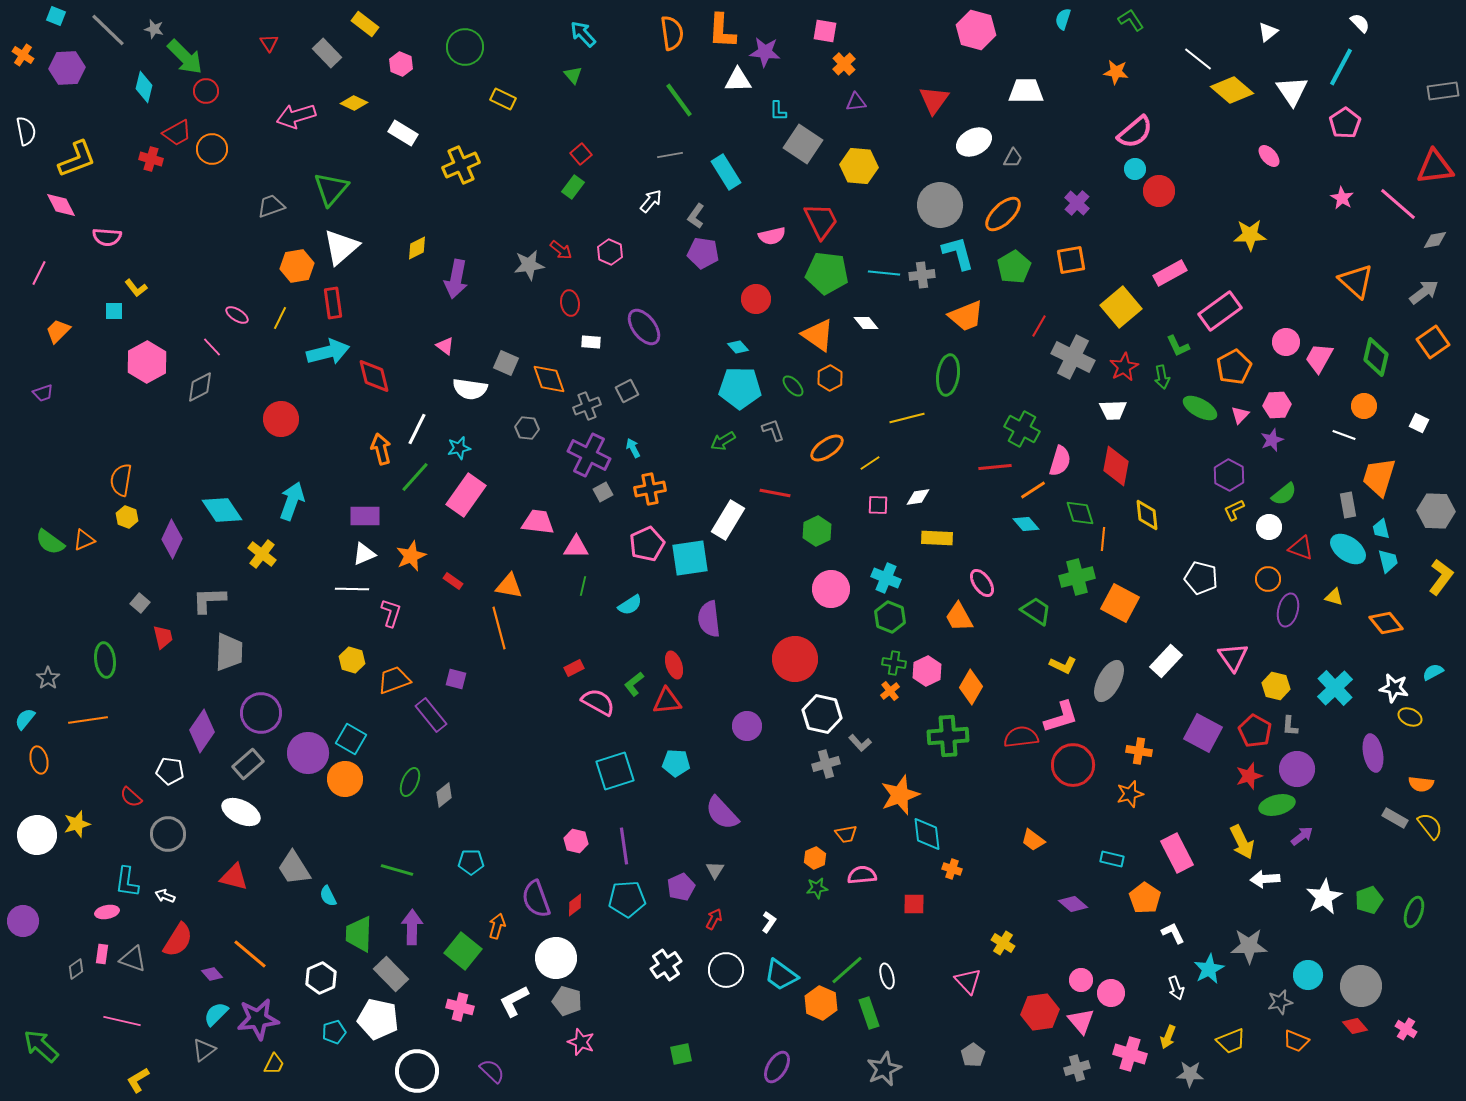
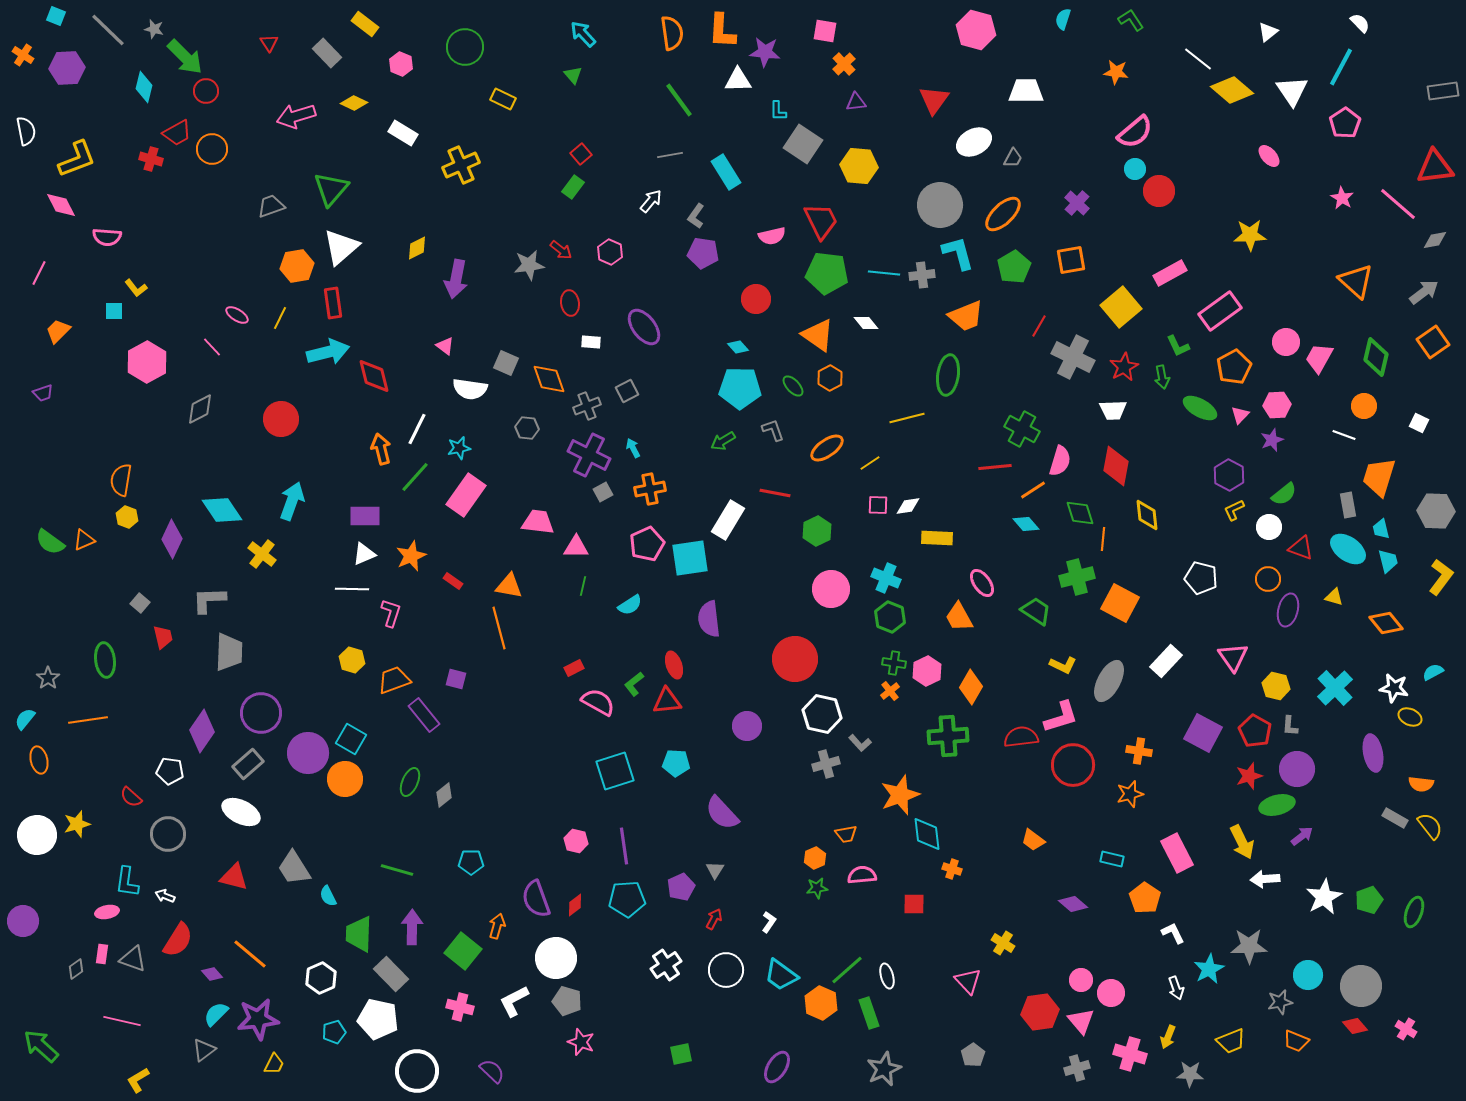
gray diamond at (200, 387): moved 22 px down
white diamond at (918, 497): moved 10 px left, 9 px down
purple rectangle at (431, 715): moved 7 px left
